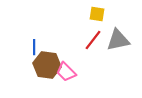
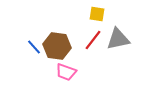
gray triangle: moved 1 px up
blue line: rotated 42 degrees counterclockwise
brown hexagon: moved 10 px right, 19 px up
pink trapezoid: rotated 25 degrees counterclockwise
